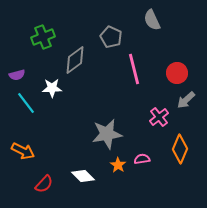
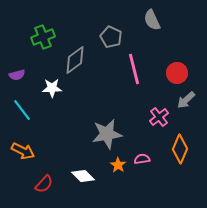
cyan line: moved 4 px left, 7 px down
